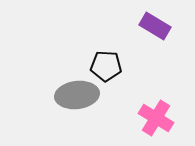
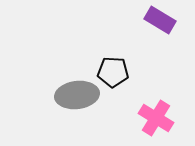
purple rectangle: moved 5 px right, 6 px up
black pentagon: moved 7 px right, 6 px down
